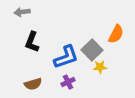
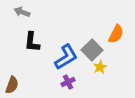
gray arrow: rotated 28 degrees clockwise
black L-shape: rotated 15 degrees counterclockwise
blue L-shape: rotated 12 degrees counterclockwise
yellow star: rotated 24 degrees counterclockwise
brown semicircle: moved 21 px left, 1 px down; rotated 54 degrees counterclockwise
